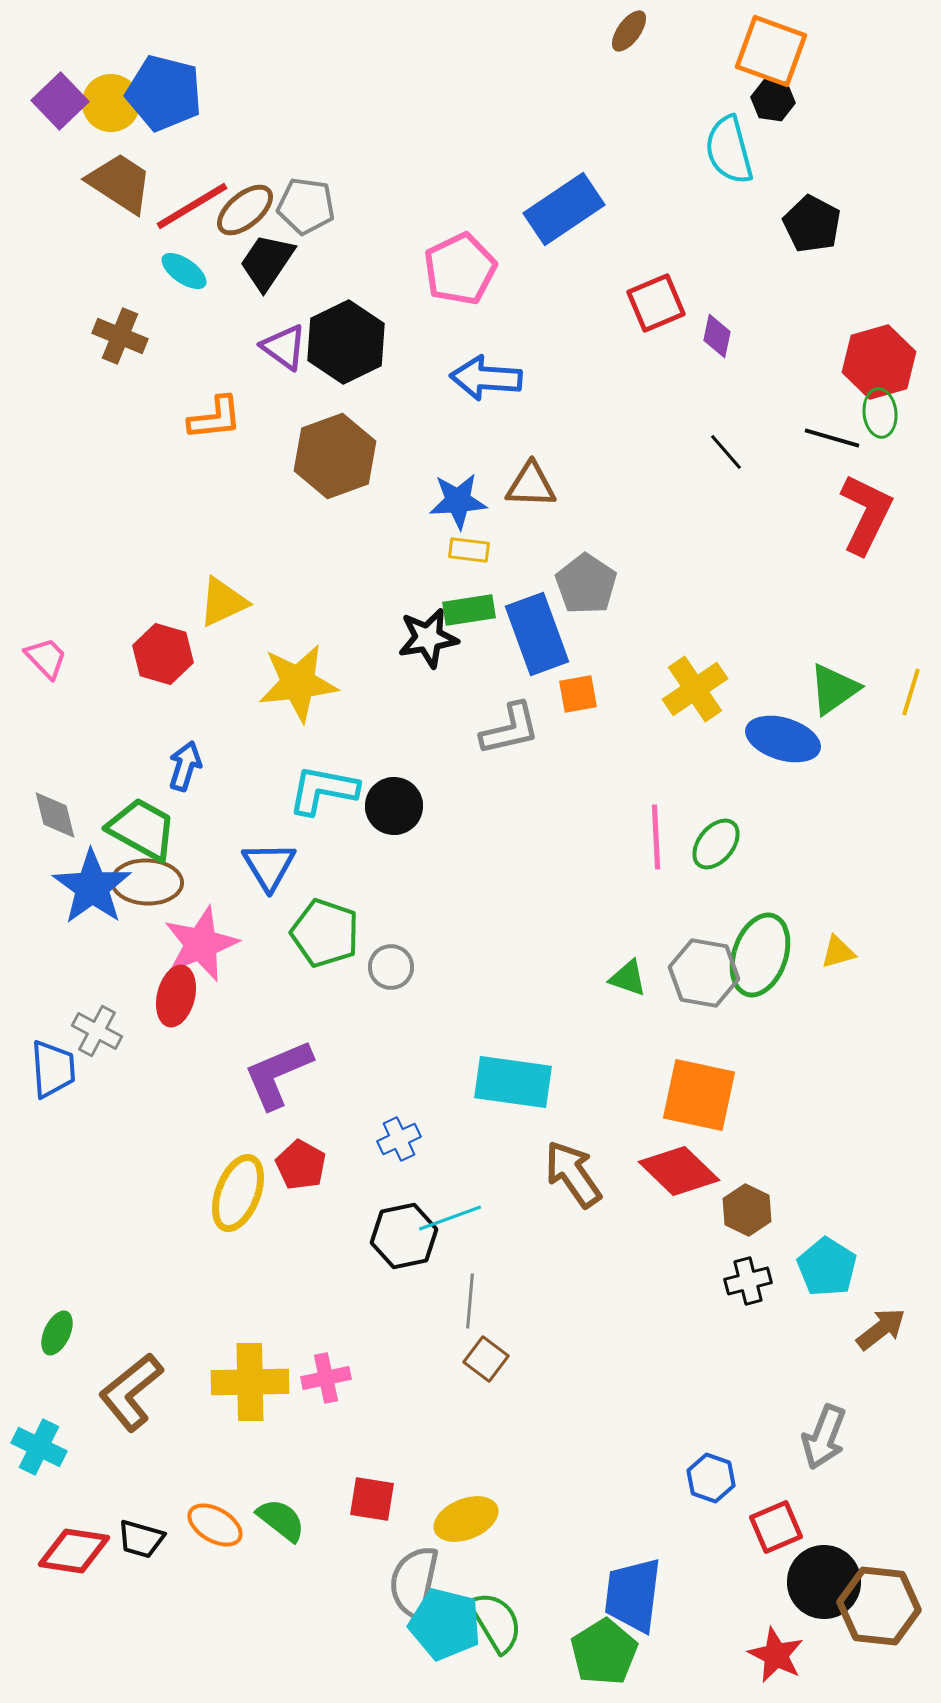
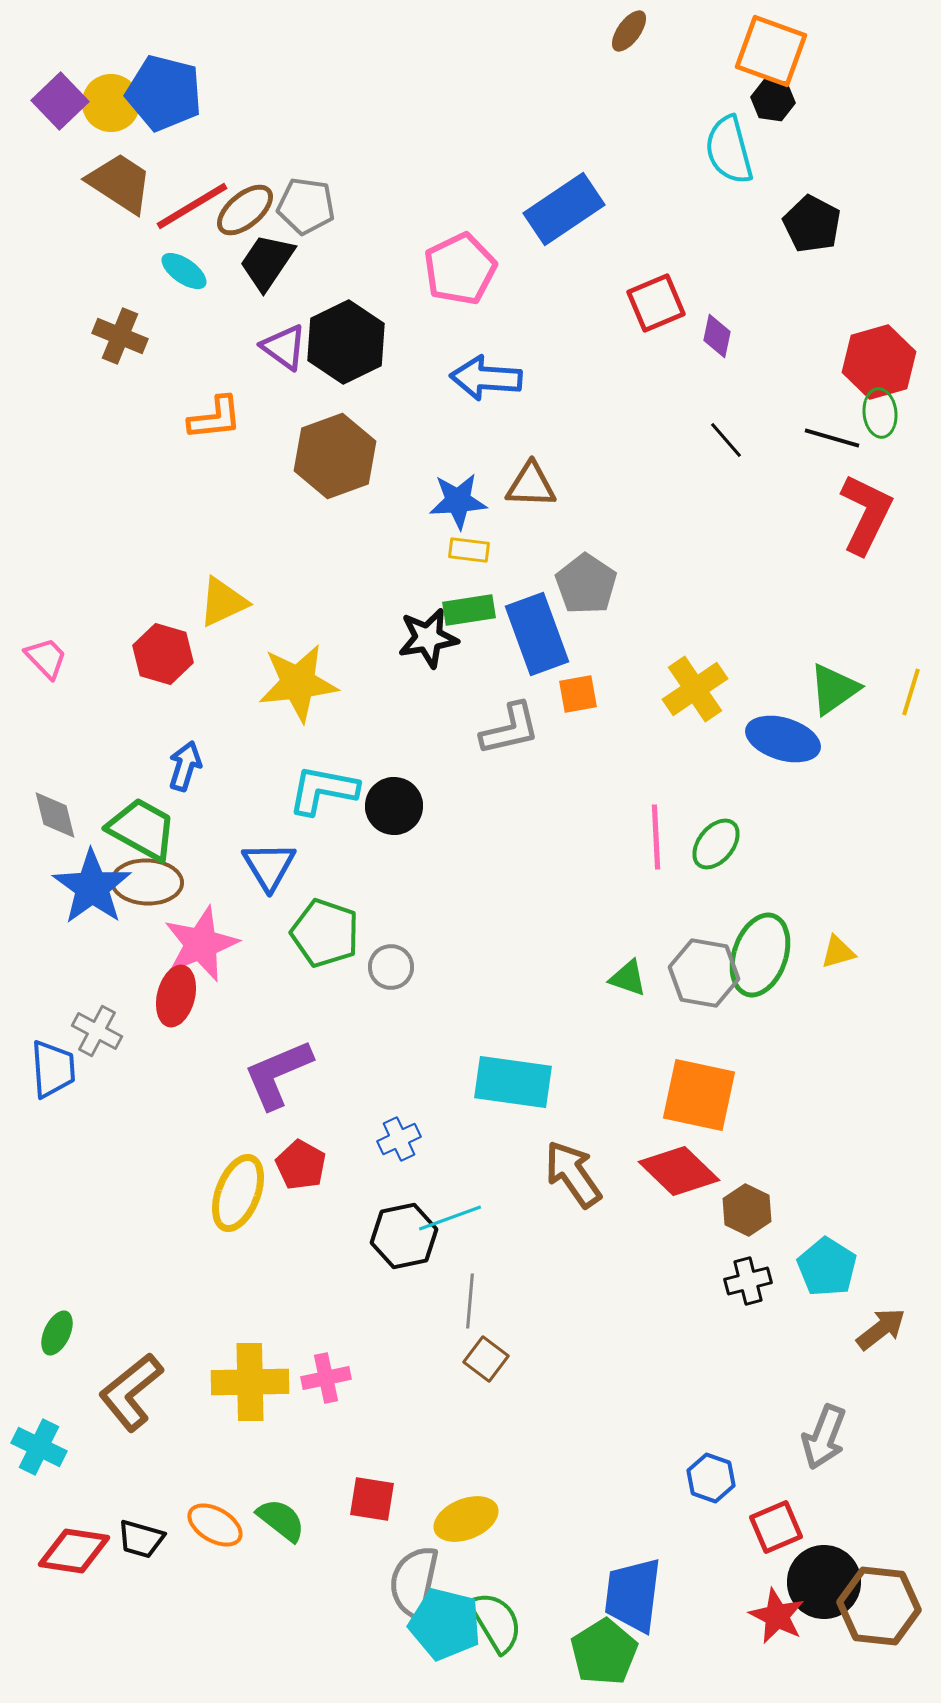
black line at (726, 452): moved 12 px up
red star at (776, 1655): moved 1 px right, 39 px up
